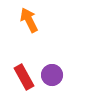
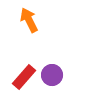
red rectangle: rotated 70 degrees clockwise
